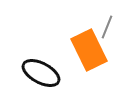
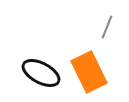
orange rectangle: moved 22 px down
